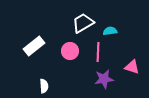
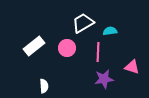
pink circle: moved 3 px left, 3 px up
